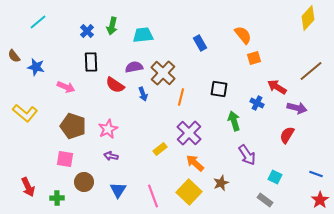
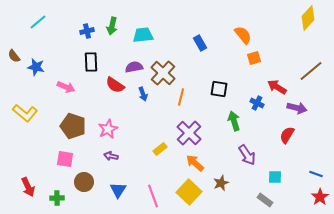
blue cross at (87, 31): rotated 32 degrees clockwise
cyan square at (275, 177): rotated 24 degrees counterclockwise
red star at (320, 200): moved 3 px up
